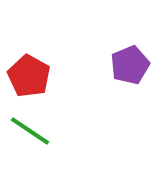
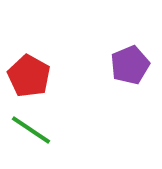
green line: moved 1 px right, 1 px up
